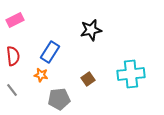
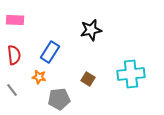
pink rectangle: rotated 30 degrees clockwise
red semicircle: moved 1 px right, 1 px up
orange star: moved 2 px left, 2 px down
brown square: rotated 24 degrees counterclockwise
